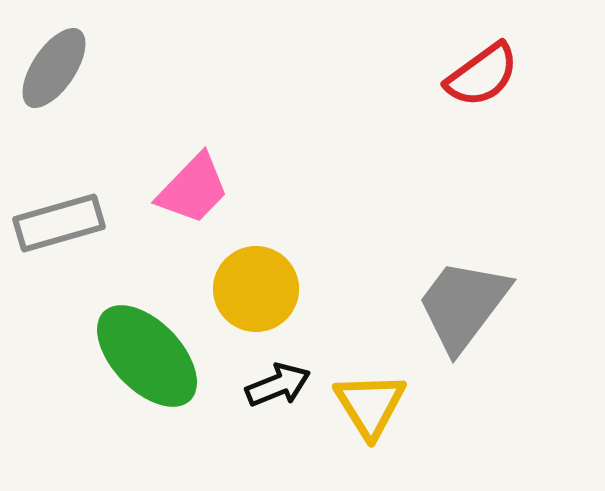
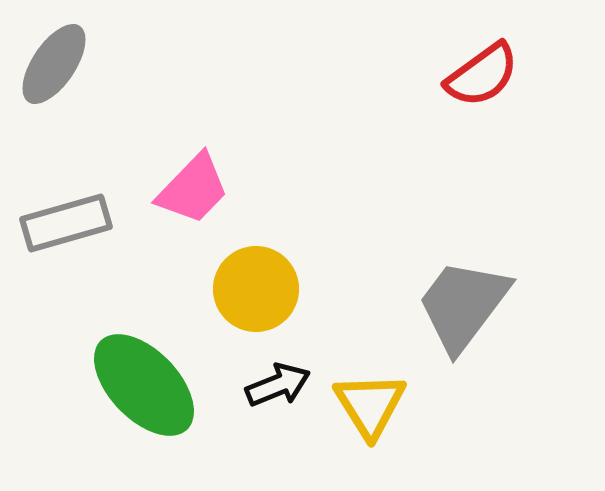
gray ellipse: moved 4 px up
gray rectangle: moved 7 px right
green ellipse: moved 3 px left, 29 px down
